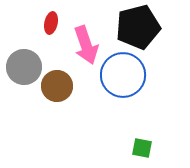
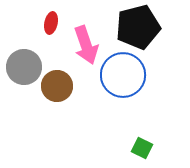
green square: rotated 15 degrees clockwise
